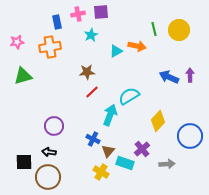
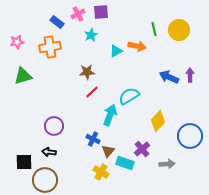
pink cross: rotated 16 degrees counterclockwise
blue rectangle: rotated 40 degrees counterclockwise
brown circle: moved 3 px left, 3 px down
